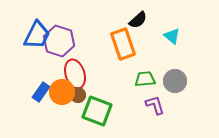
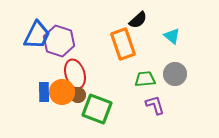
gray circle: moved 7 px up
blue rectangle: moved 3 px right; rotated 36 degrees counterclockwise
green square: moved 2 px up
